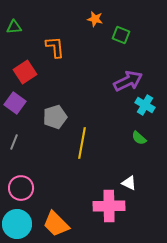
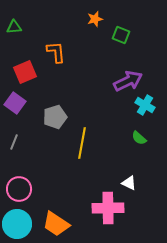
orange star: rotated 28 degrees counterclockwise
orange L-shape: moved 1 px right, 5 px down
red square: rotated 10 degrees clockwise
pink circle: moved 2 px left, 1 px down
pink cross: moved 1 px left, 2 px down
orange trapezoid: rotated 12 degrees counterclockwise
